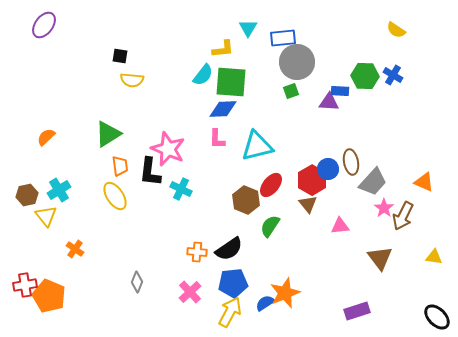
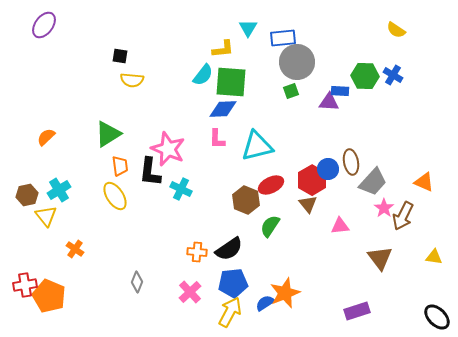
red ellipse at (271, 185): rotated 25 degrees clockwise
